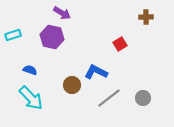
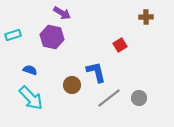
red square: moved 1 px down
blue L-shape: rotated 50 degrees clockwise
gray circle: moved 4 px left
